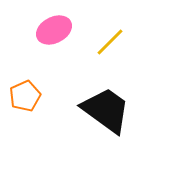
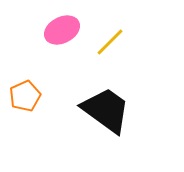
pink ellipse: moved 8 px right
